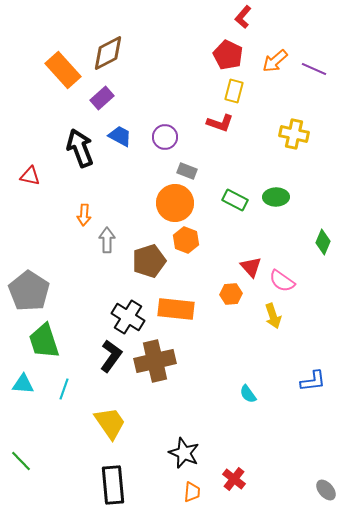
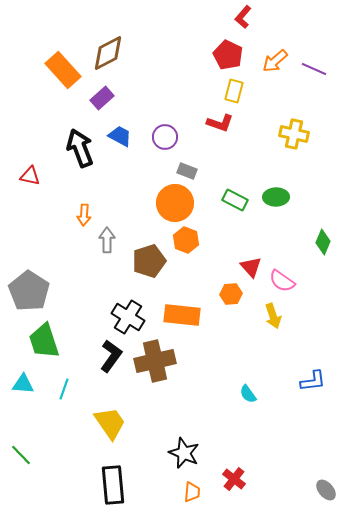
orange rectangle at (176, 309): moved 6 px right, 6 px down
green line at (21, 461): moved 6 px up
